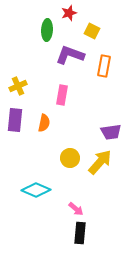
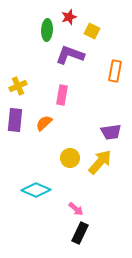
red star: moved 4 px down
orange rectangle: moved 11 px right, 5 px down
orange semicircle: rotated 144 degrees counterclockwise
black rectangle: rotated 20 degrees clockwise
